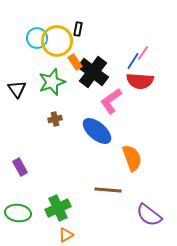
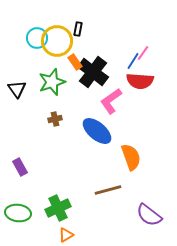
orange semicircle: moved 1 px left, 1 px up
brown line: rotated 20 degrees counterclockwise
